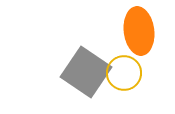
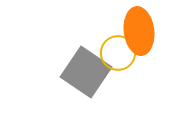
yellow circle: moved 6 px left, 20 px up
